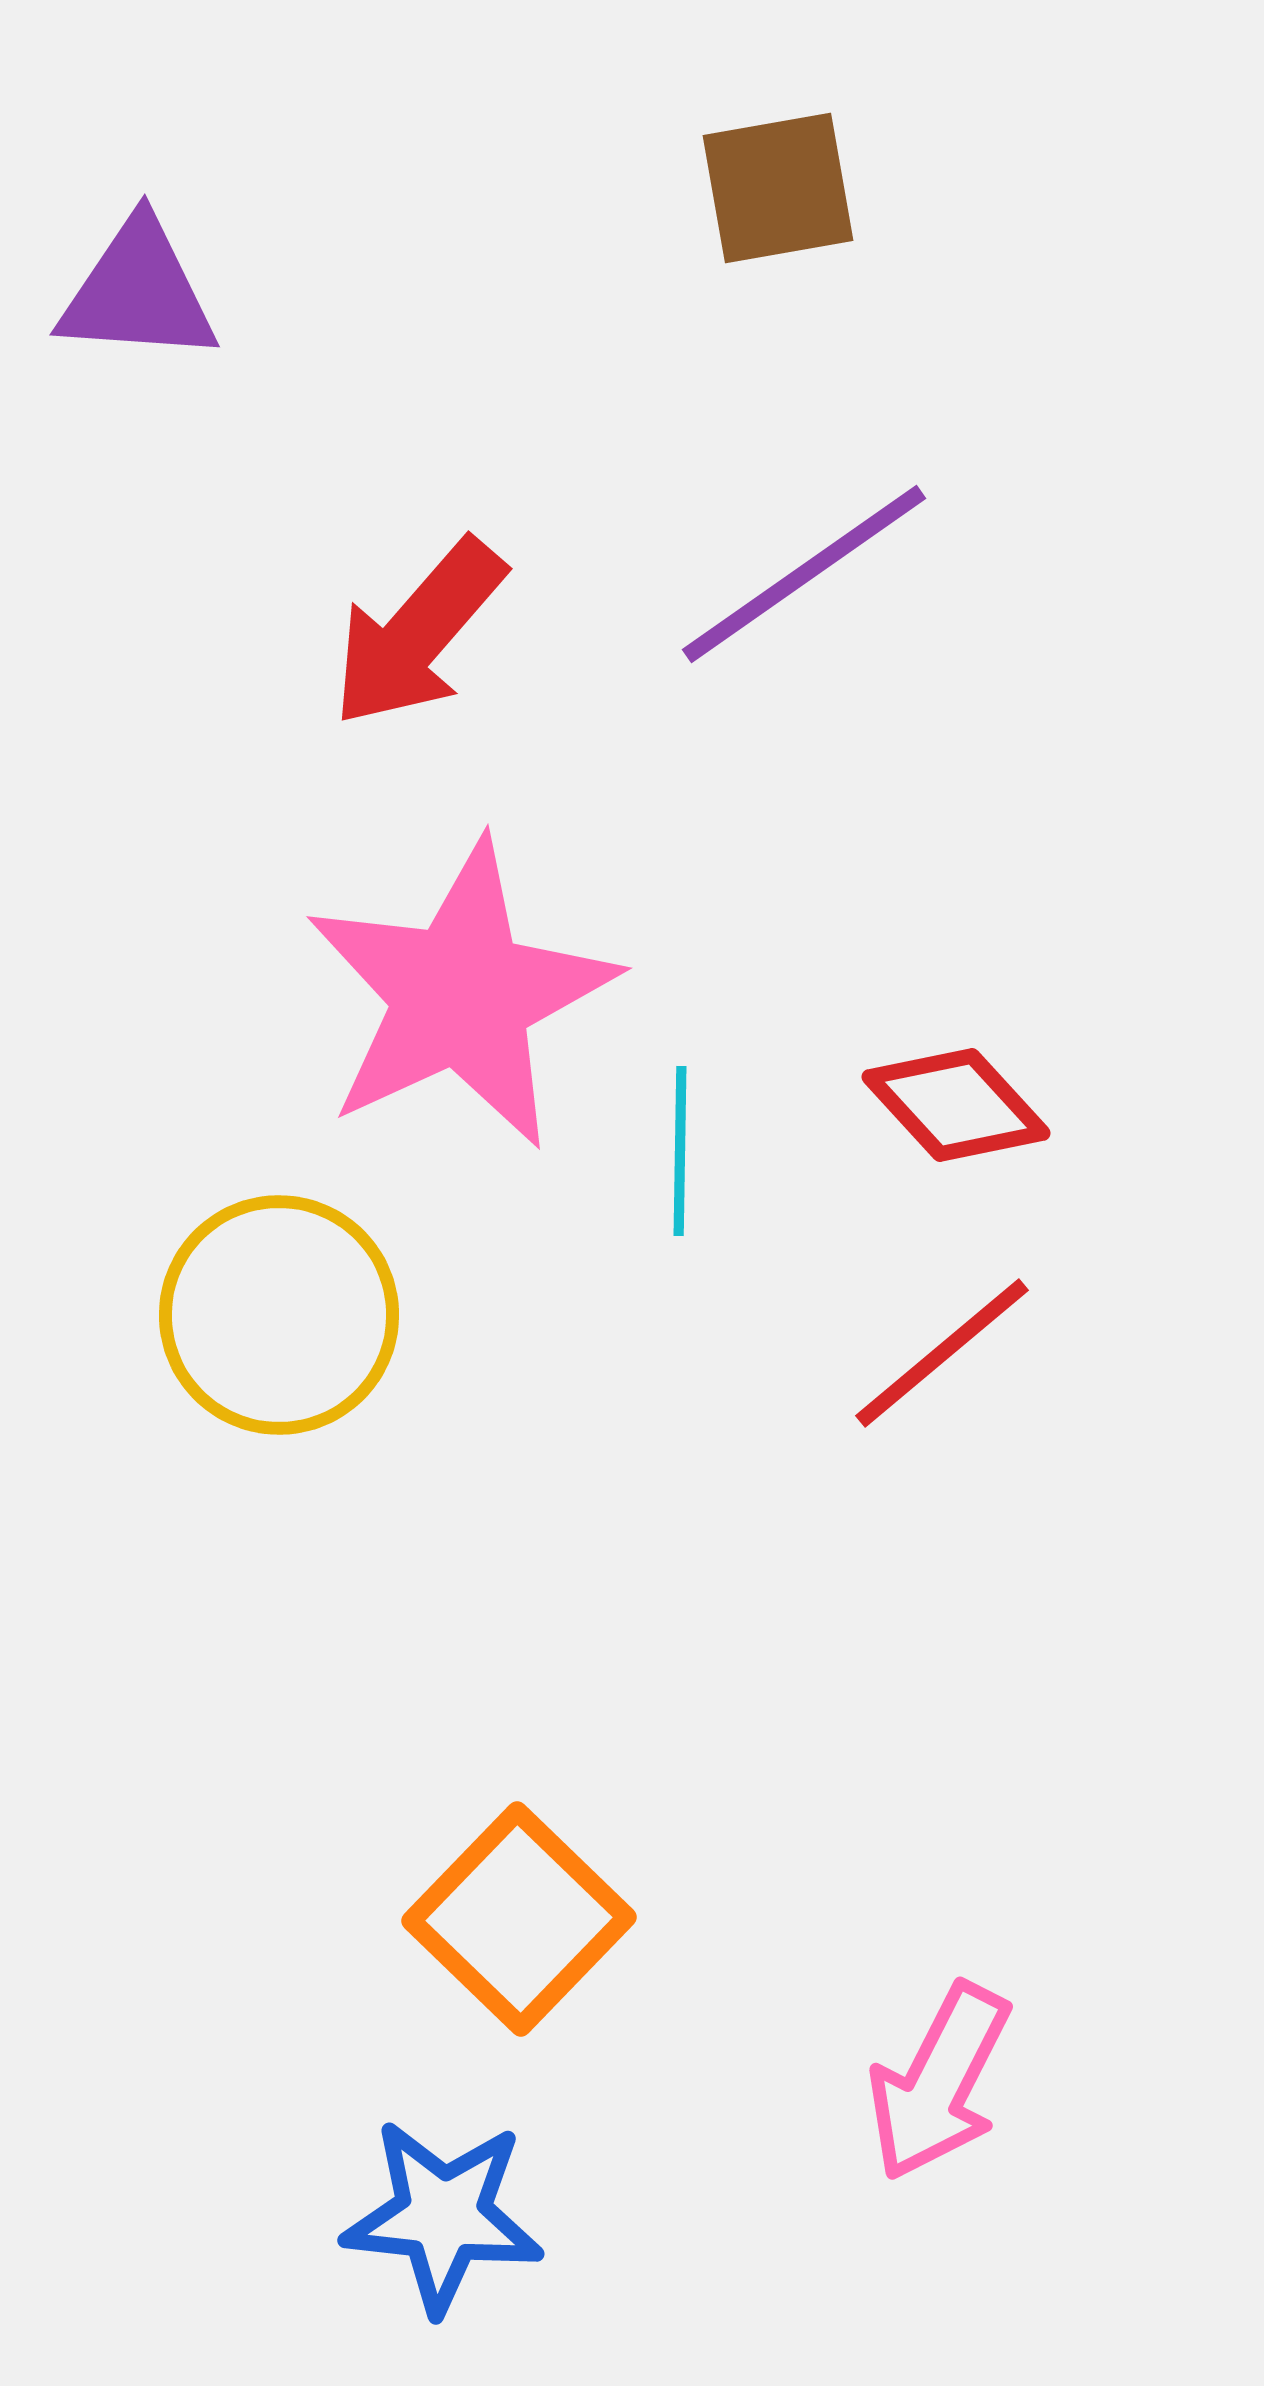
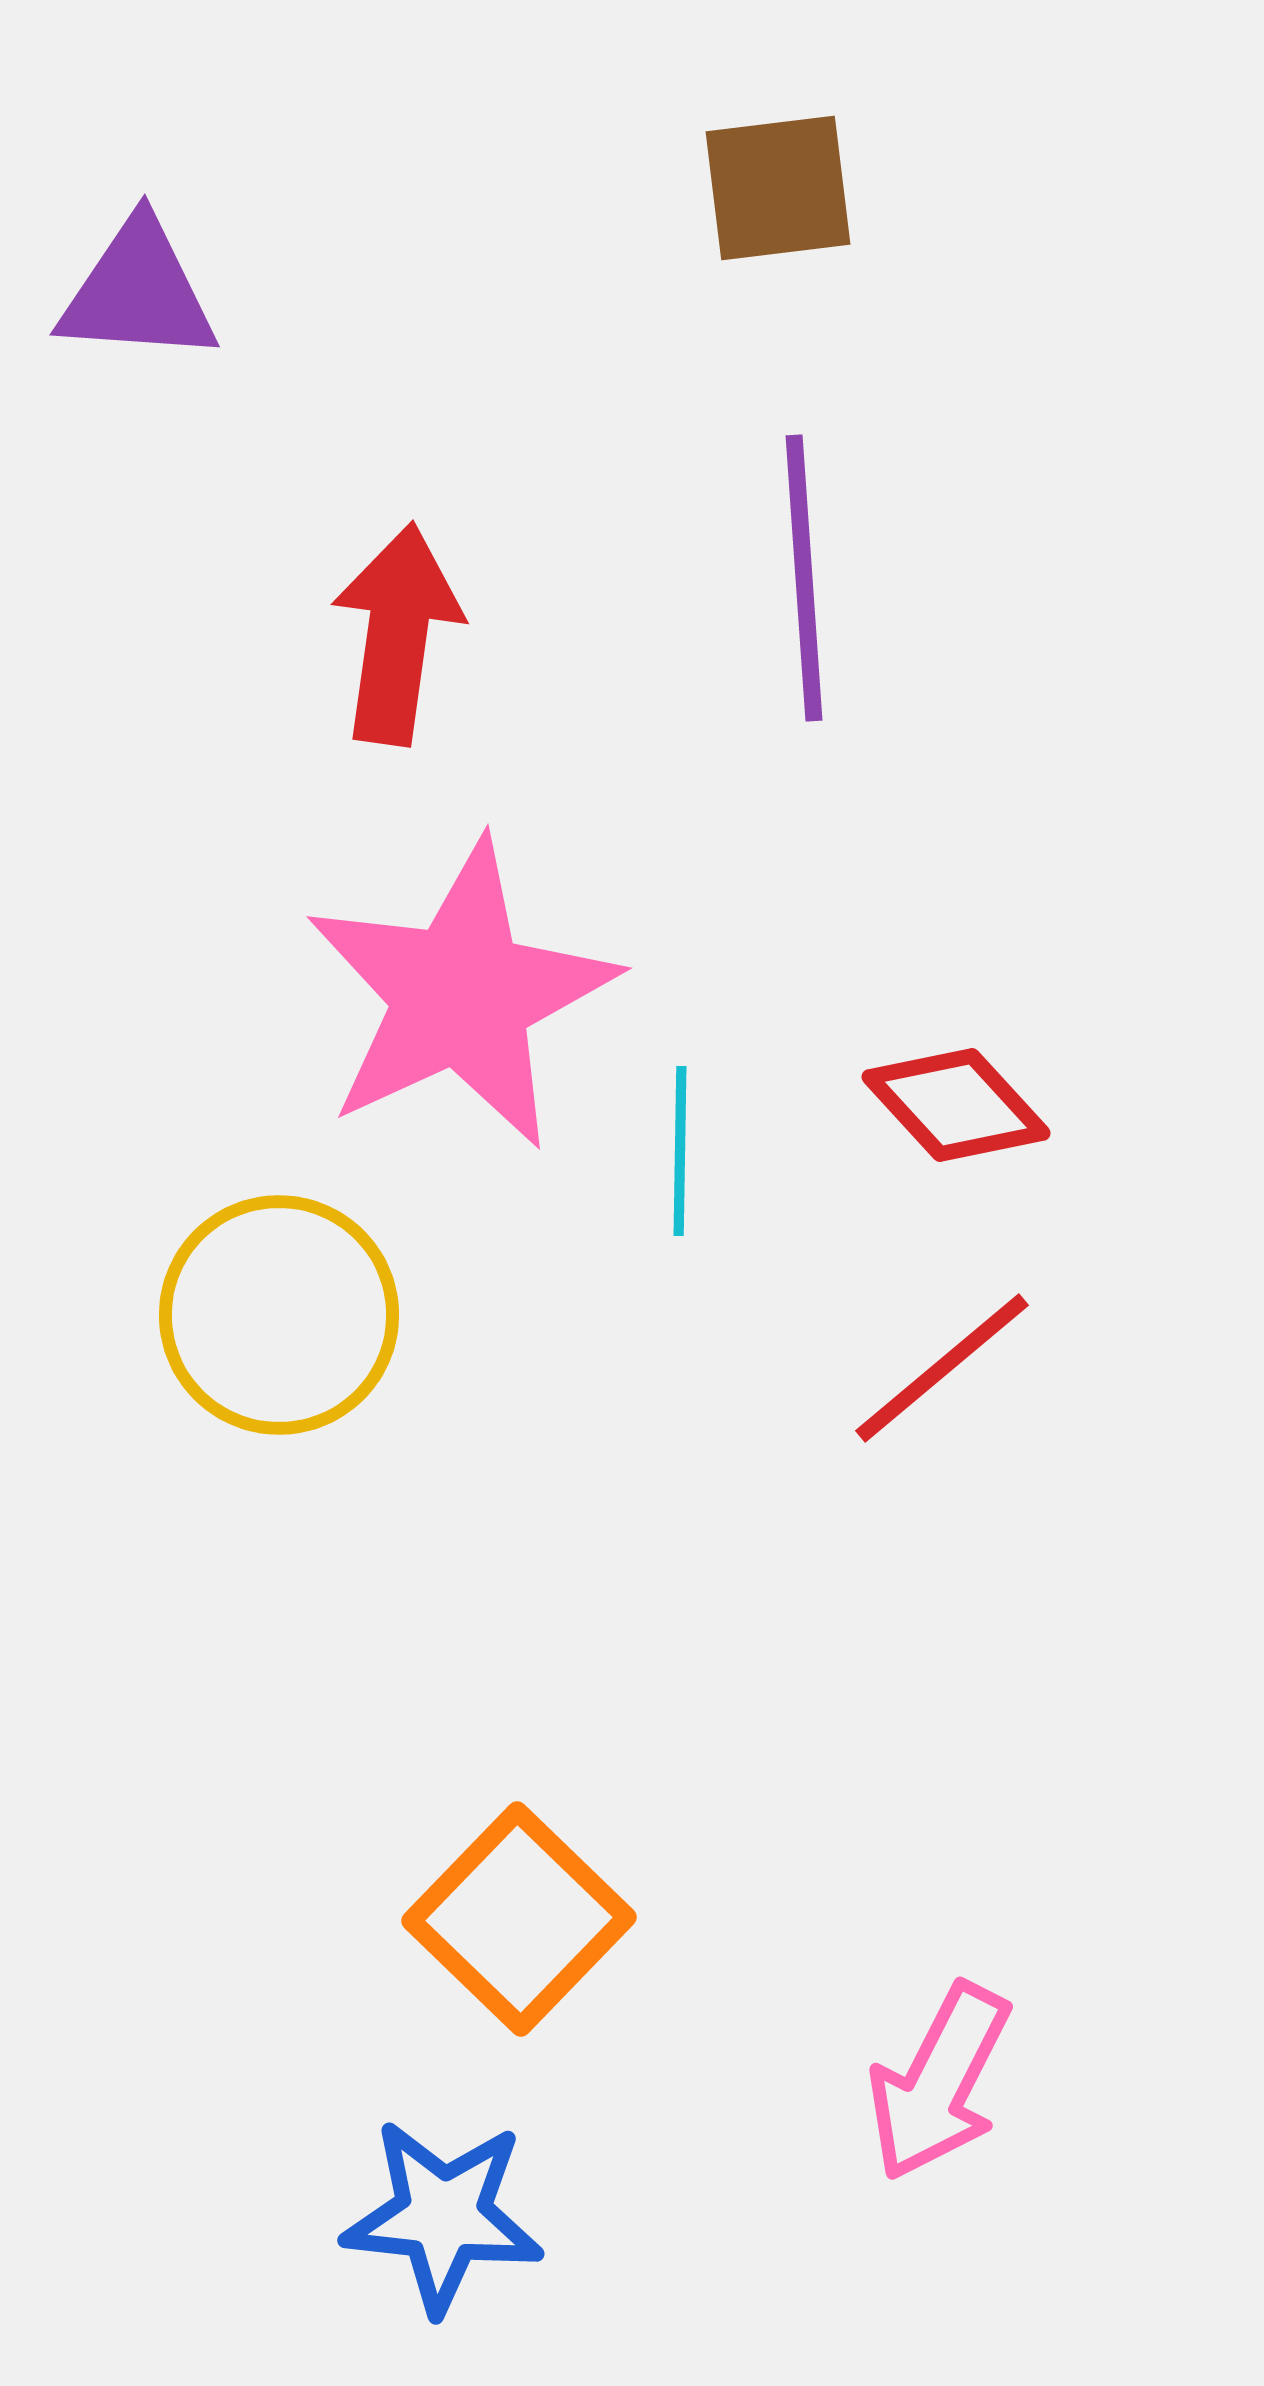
brown square: rotated 3 degrees clockwise
purple line: moved 4 px down; rotated 59 degrees counterclockwise
red arrow: moved 21 px left, 1 px down; rotated 147 degrees clockwise
red line: moved 15 px down
